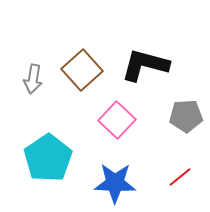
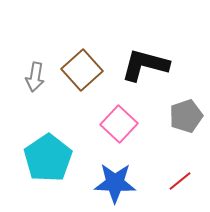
gray arrow: moved 2 px right, 2 px up
gray pentagon: rotated 16 degrees counterclockwise
pink square: moved 2 px right, 4 px down
red line: moved 4 px down
